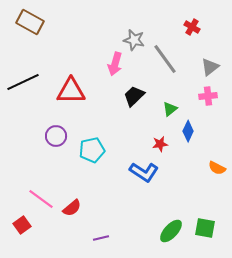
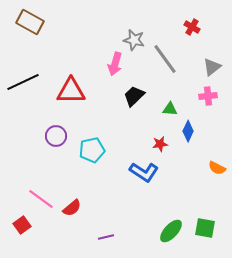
gray triangle: moved 2 px right
green triangle: rotated 42 degrees clockwise
purple line: moved 5 px right, 1 px up
